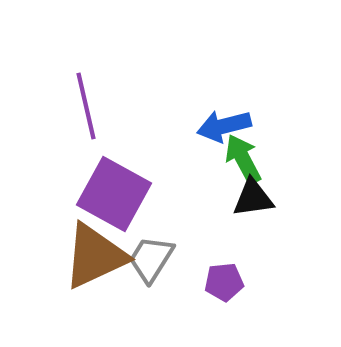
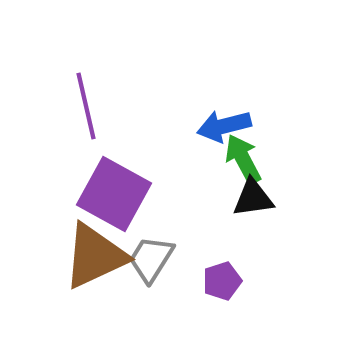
purple pentagon: moved 2 px left, 1 px up; rotated 12 degrees counterclockwise
